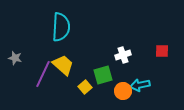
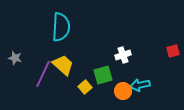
red square: moved 11 px right; rotated 16 degrees counterclockwise
